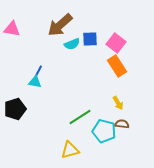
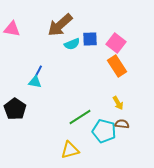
black pentagon: rotated 20 degrees counterclockwise
